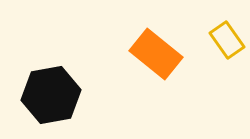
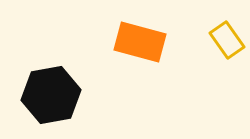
orange rectangle: moved 16 px left, 12 px up; rotated 24 degrees counterclockwise
